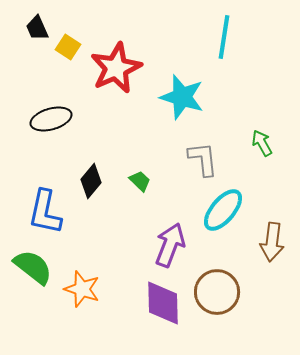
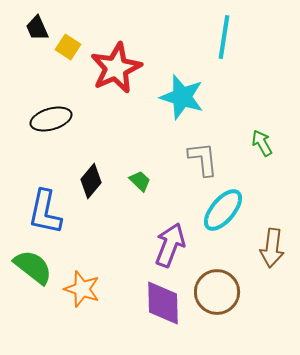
brown arrow: moved 6 px down
